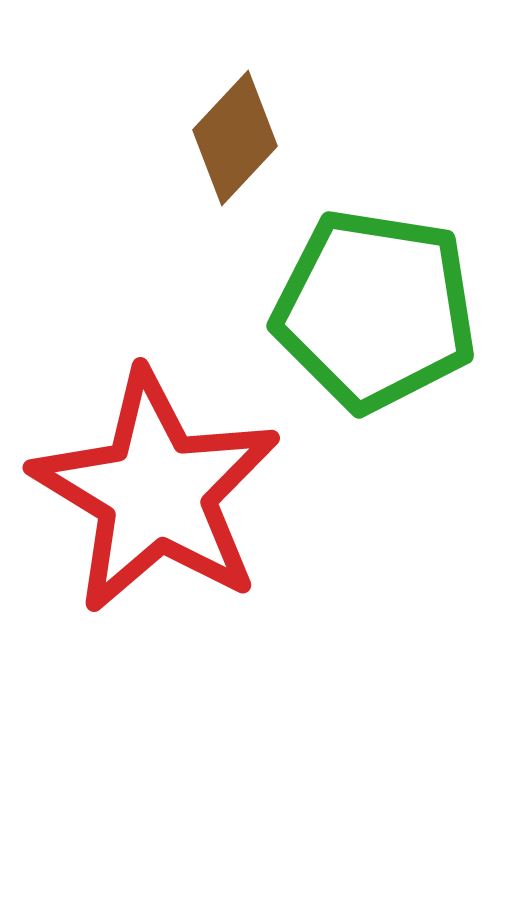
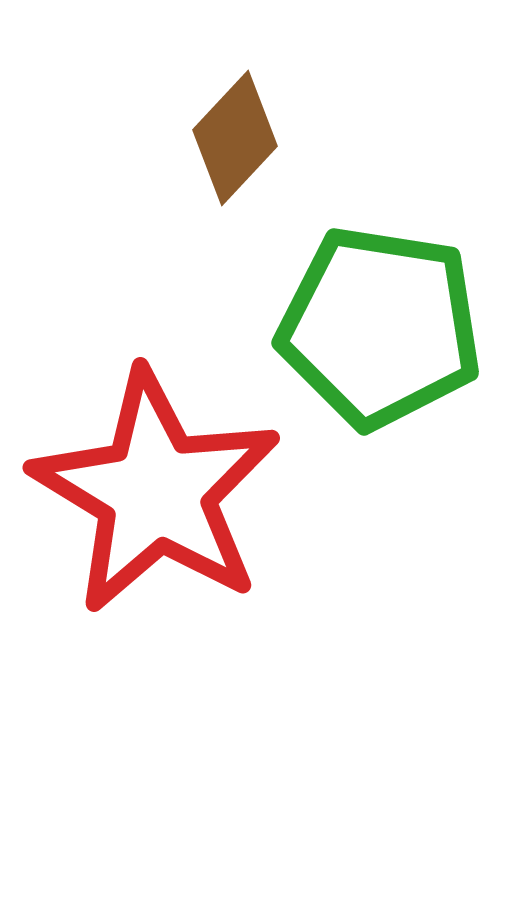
green pentagon: moved 5 px right, 17 px down
